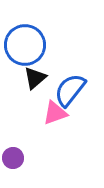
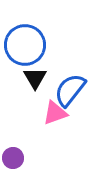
black triangle: rotated 20 degrees counterclockwise
